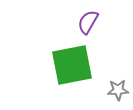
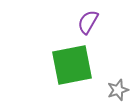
gray star: rotated 15 degrees counterclockwise
